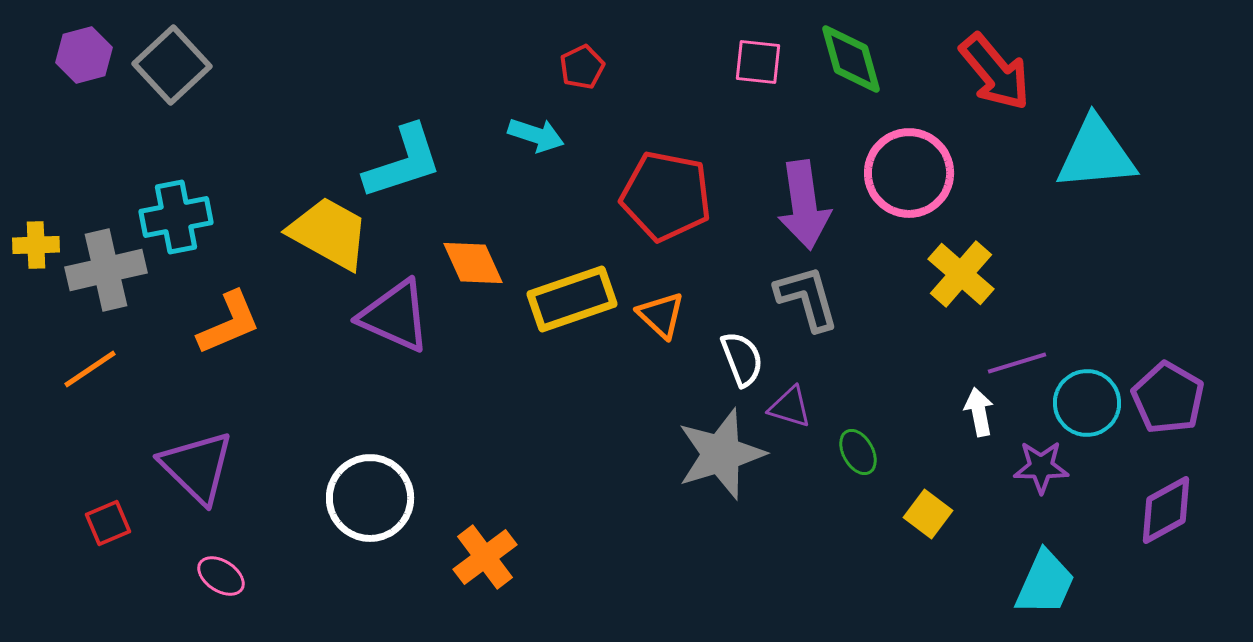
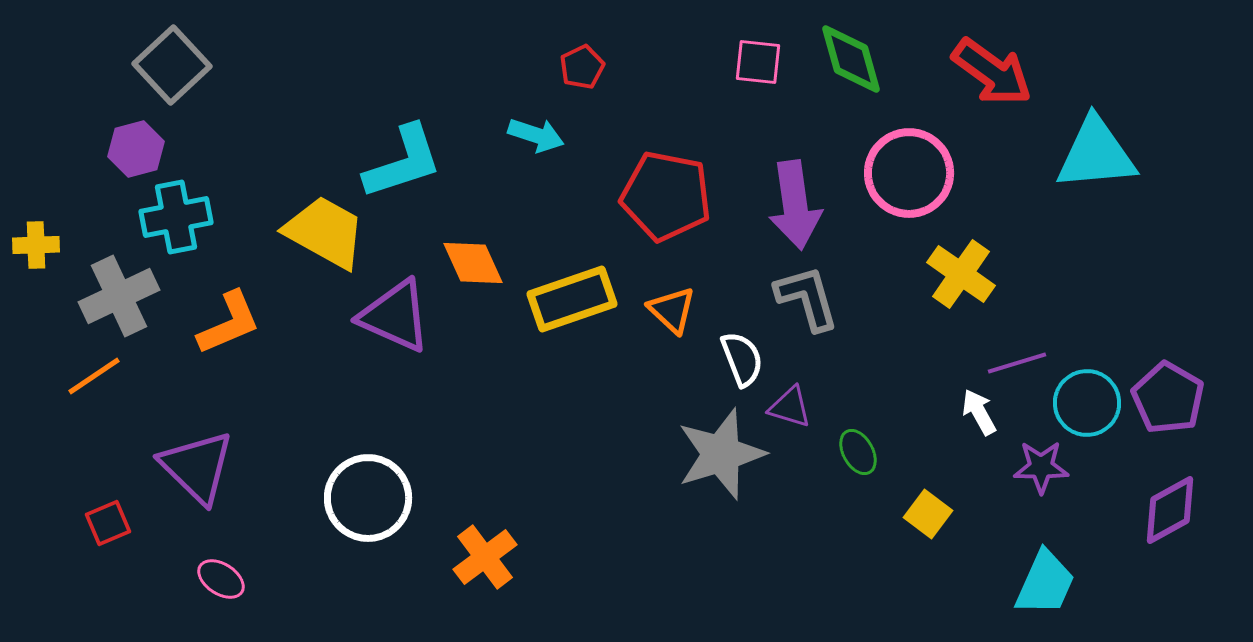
purple hexagon at (84, 55): moved 52 px right, 94 px down
red arrow at (995, 72): moved 3 px left; rotated 14 degrees counterclockwise
purple arrow at (804, 205): moved 9 px left
yellow trapezoid at (329, 233): moved 4 px left, 1 px up
gray cross at (106, 270): moved 13 px right, 26 px down; rotated 12 degrees counterclockwise
yellow cross at (961, 274): rotated 6 degrees counterclockwise
orange triangle at (661, 315): moved 11 px right, 5 px up
orange line at (90, 369): moved 4 px right, 7 px down
white arrow at (979, 412): rotated 18 degrees counterclockwise
white circle at (370, 498): moved 2 px left
purple diamond at (1166, 510): moved 4 px right
pink ellipse at (221, 576): moved 3 px down
